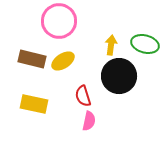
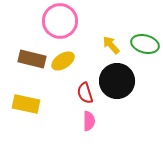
pink circle: moved 1 px right
yellow arrow: rotated 48 degrees counterclockwise
black circle: moved 2 px left, 5 px down
red semicircle: moved 2 px right, 3 px up
yellow rectangle: moved 8 px left
pink semicircle: rotated 12 degrees counterclockwise
